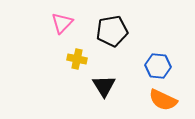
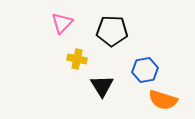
black pentagon: rotated 12 degrees clockwise
blue hexagon: moved 13 px left, 4 px down; rotated 15 degrees counterclockwise
black triangle: moved 2 px left
orange semicircle: rotated 8 degrees counterclockwise
